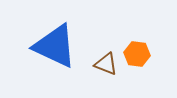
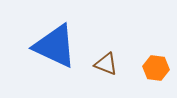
orange hexagon: moved 19 px right, 14 px down
